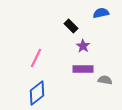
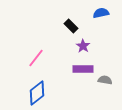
pink line: rotated 12 degrees clockwise
